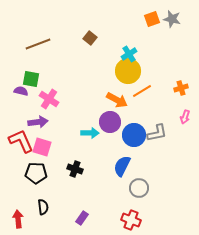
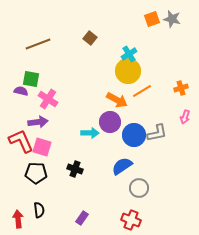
pink cross: moved 1 px left
blue semicircle: rotated 30 degrees clockwise
black semicircle: moved 4 px left, 3 px down
